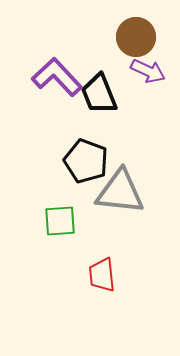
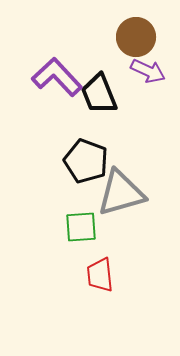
gray triangle: moved 1 px right, 1 px down; rotated 22 degrees counterclockwise
green square: moved 21 px right, 6 px down
red trapezoid: moved 2 px left
